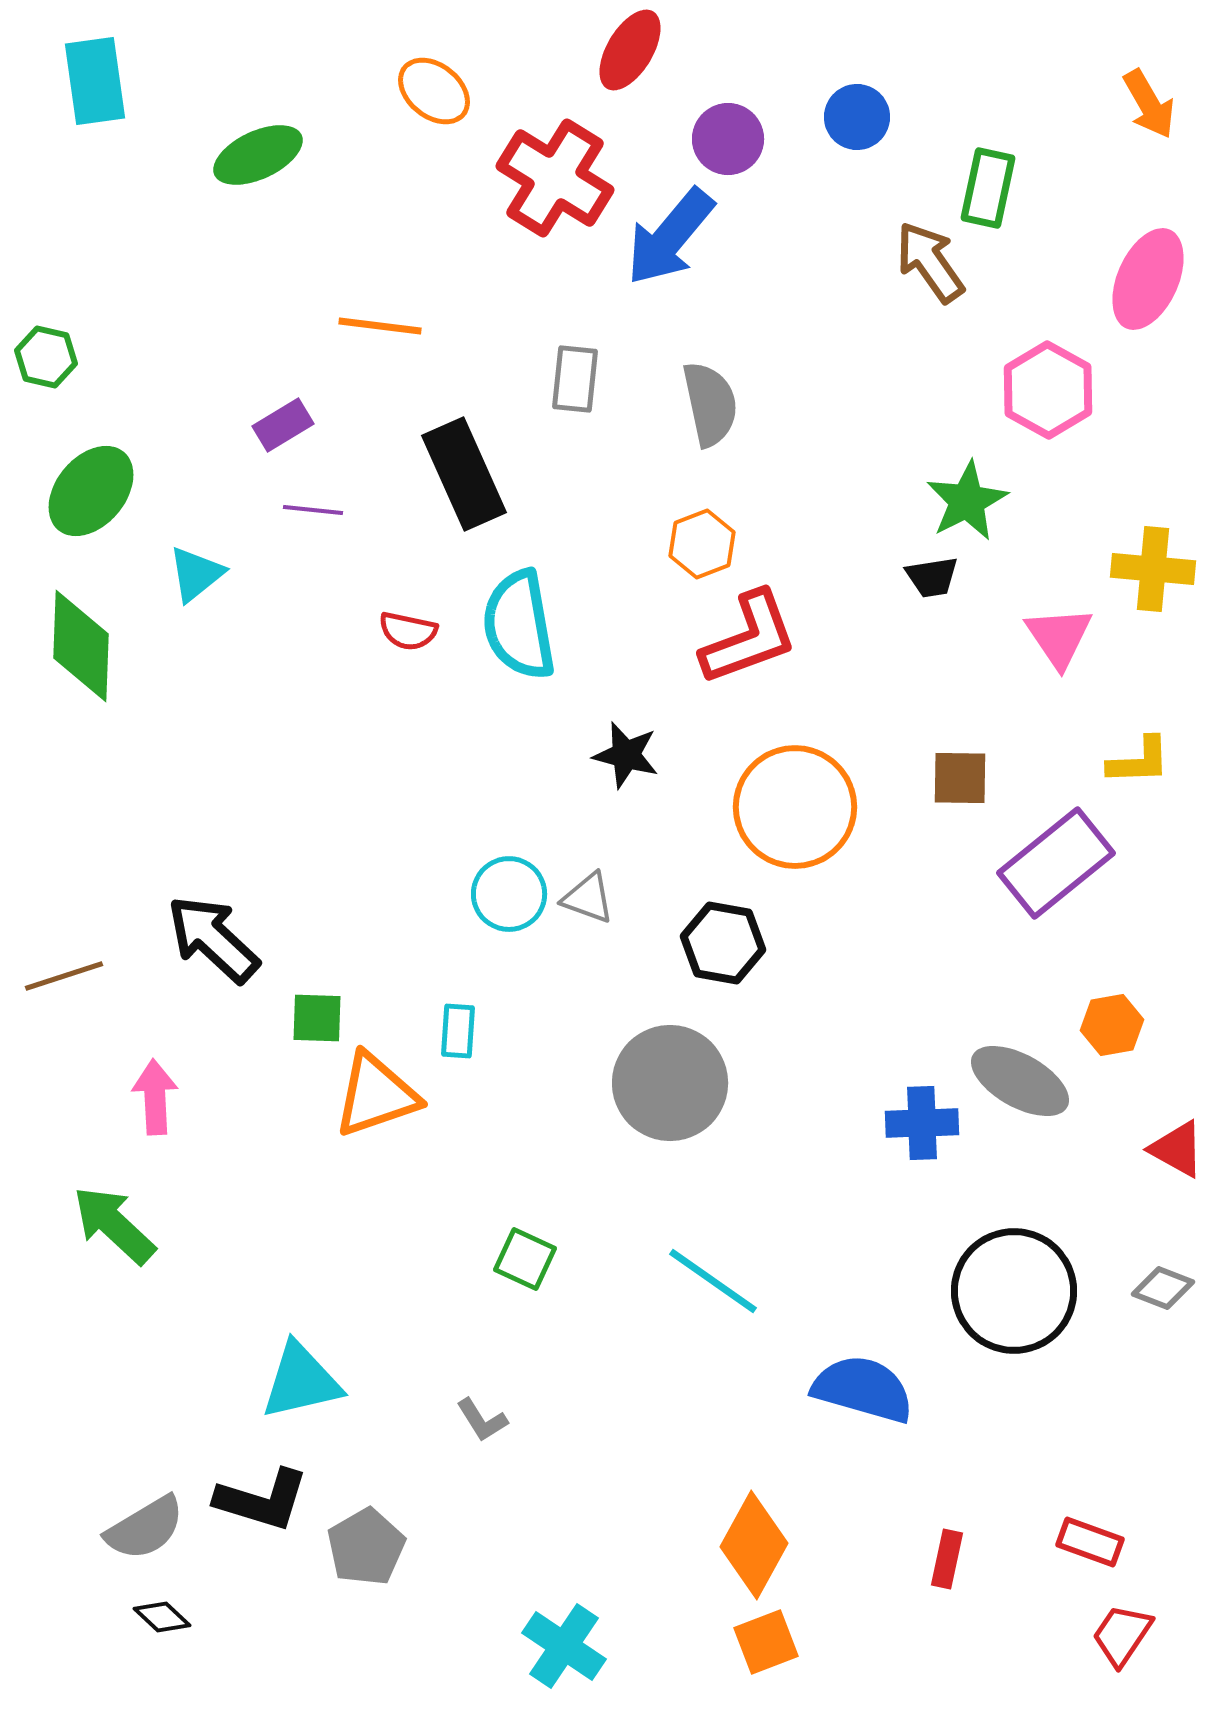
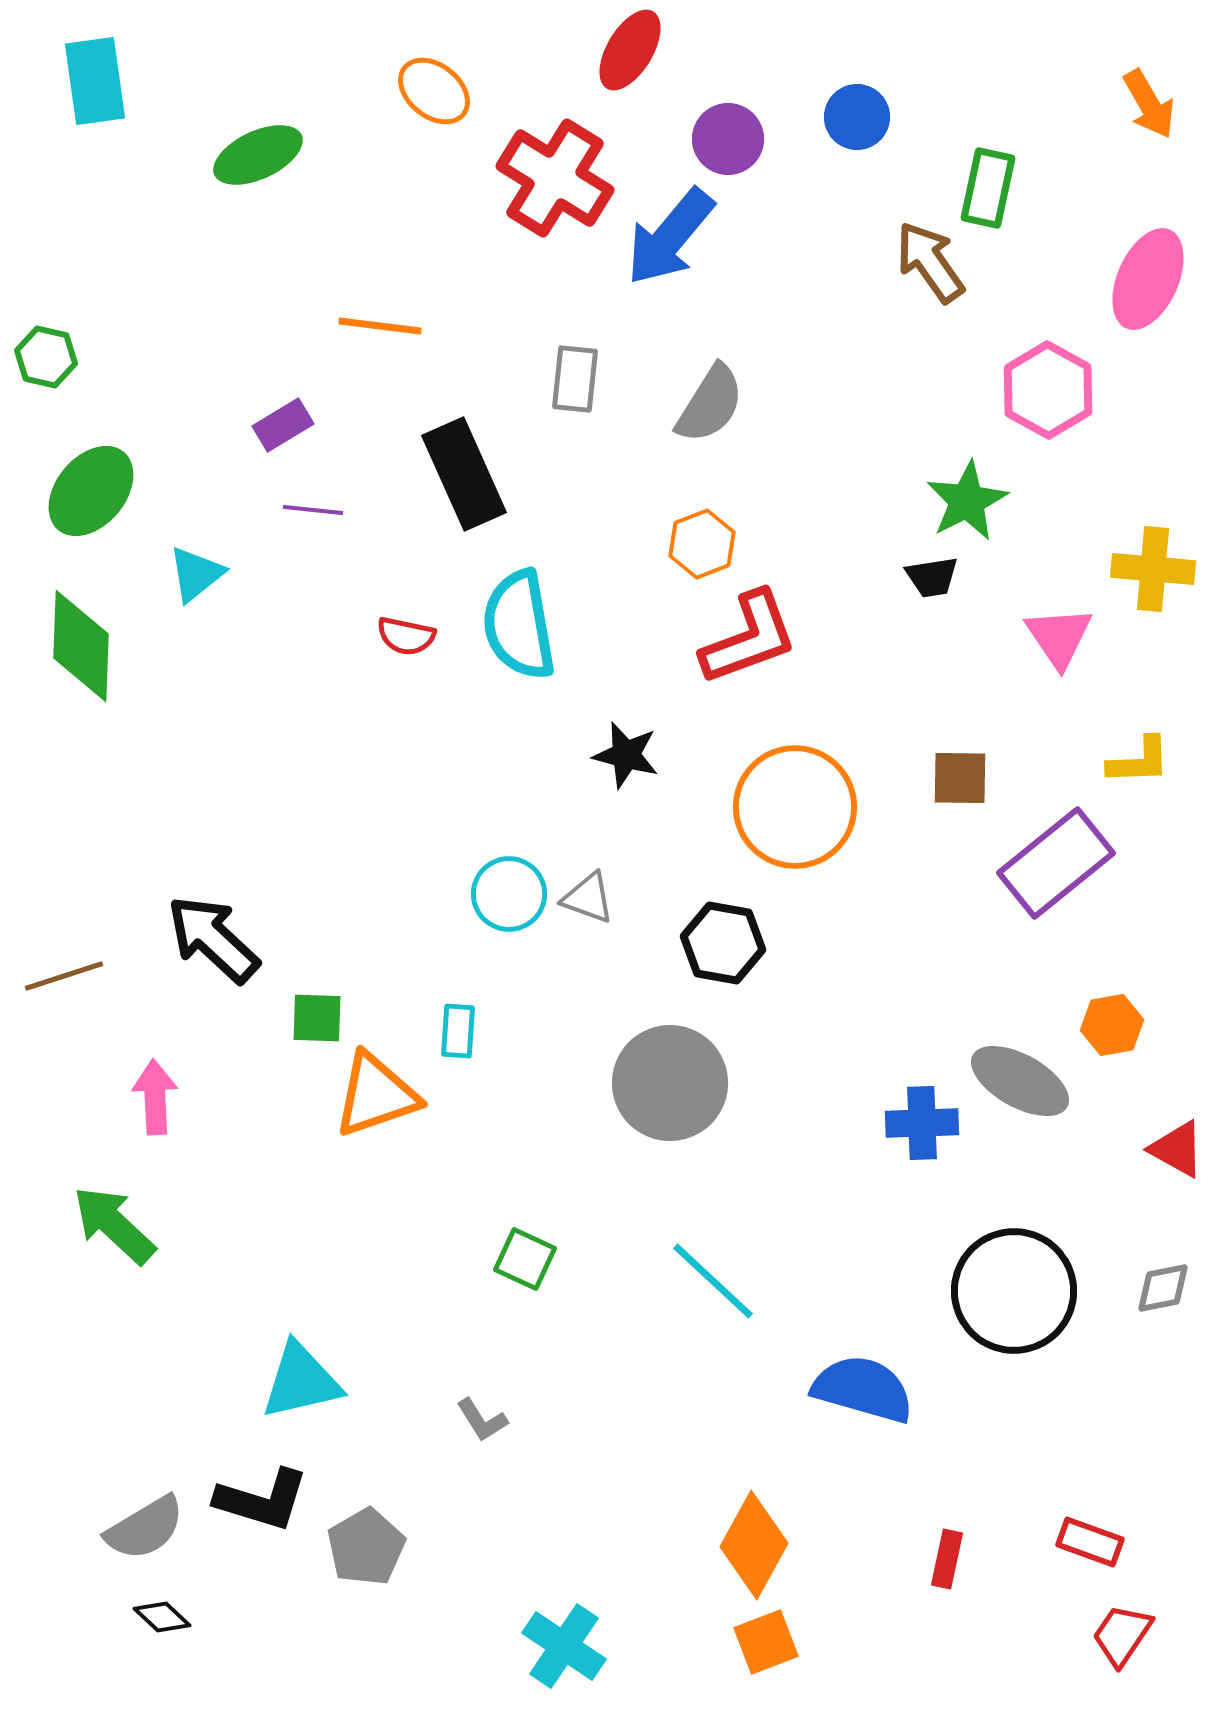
gray semicircle at (710, 404): rotated 44 degrees clockwise
red semicircle at (408, 631): moved 2 px left, 5 px down
cyan line at (713, 1281): rotated 8 degrees clockwise
gray diamond at (1163, 1288): rotated 32 degrees counterclockwise
